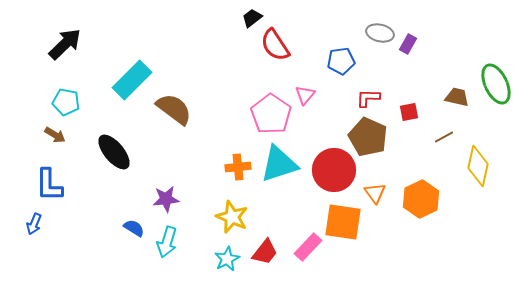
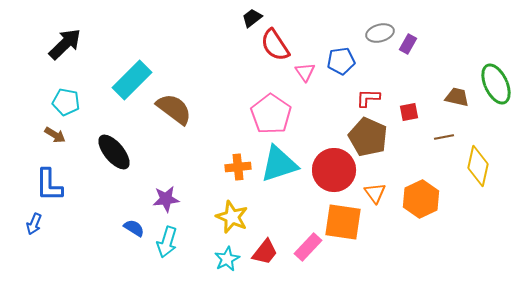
gray ellipse: rotated 28 degrees counterclockwise
pink triangle: moved 23 px up; rotated 15 degrees counterclockwise
brown line: rotated 18 degrees clockwise
